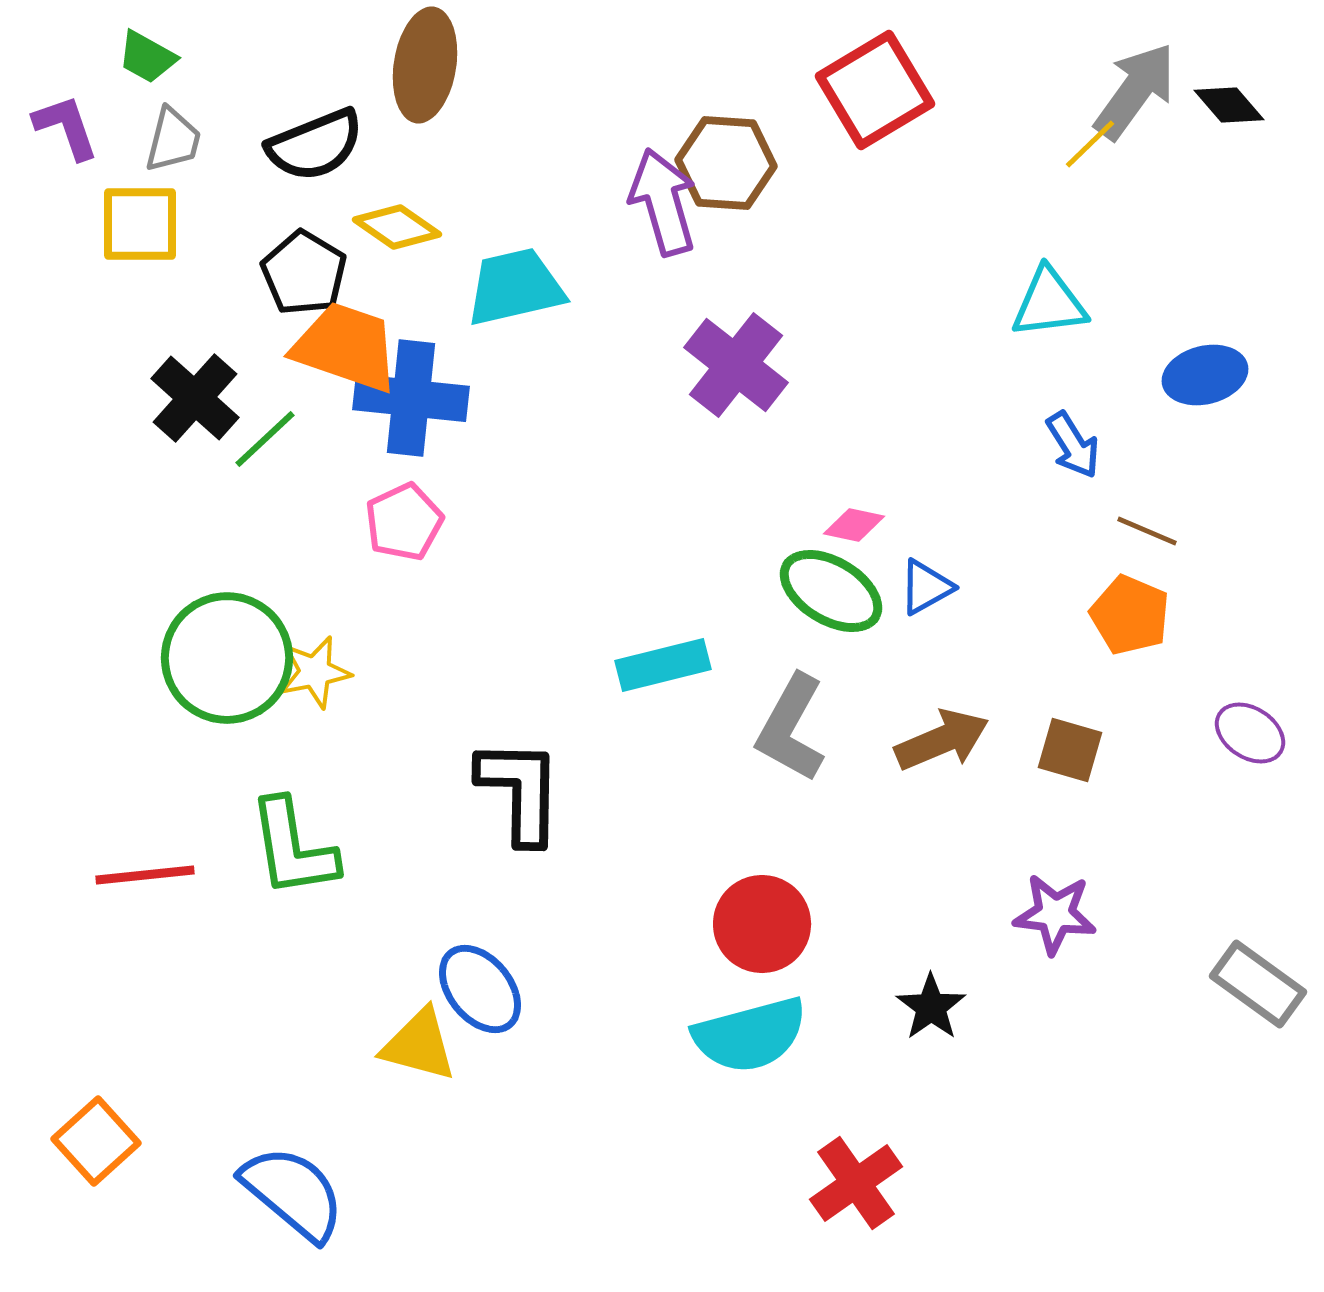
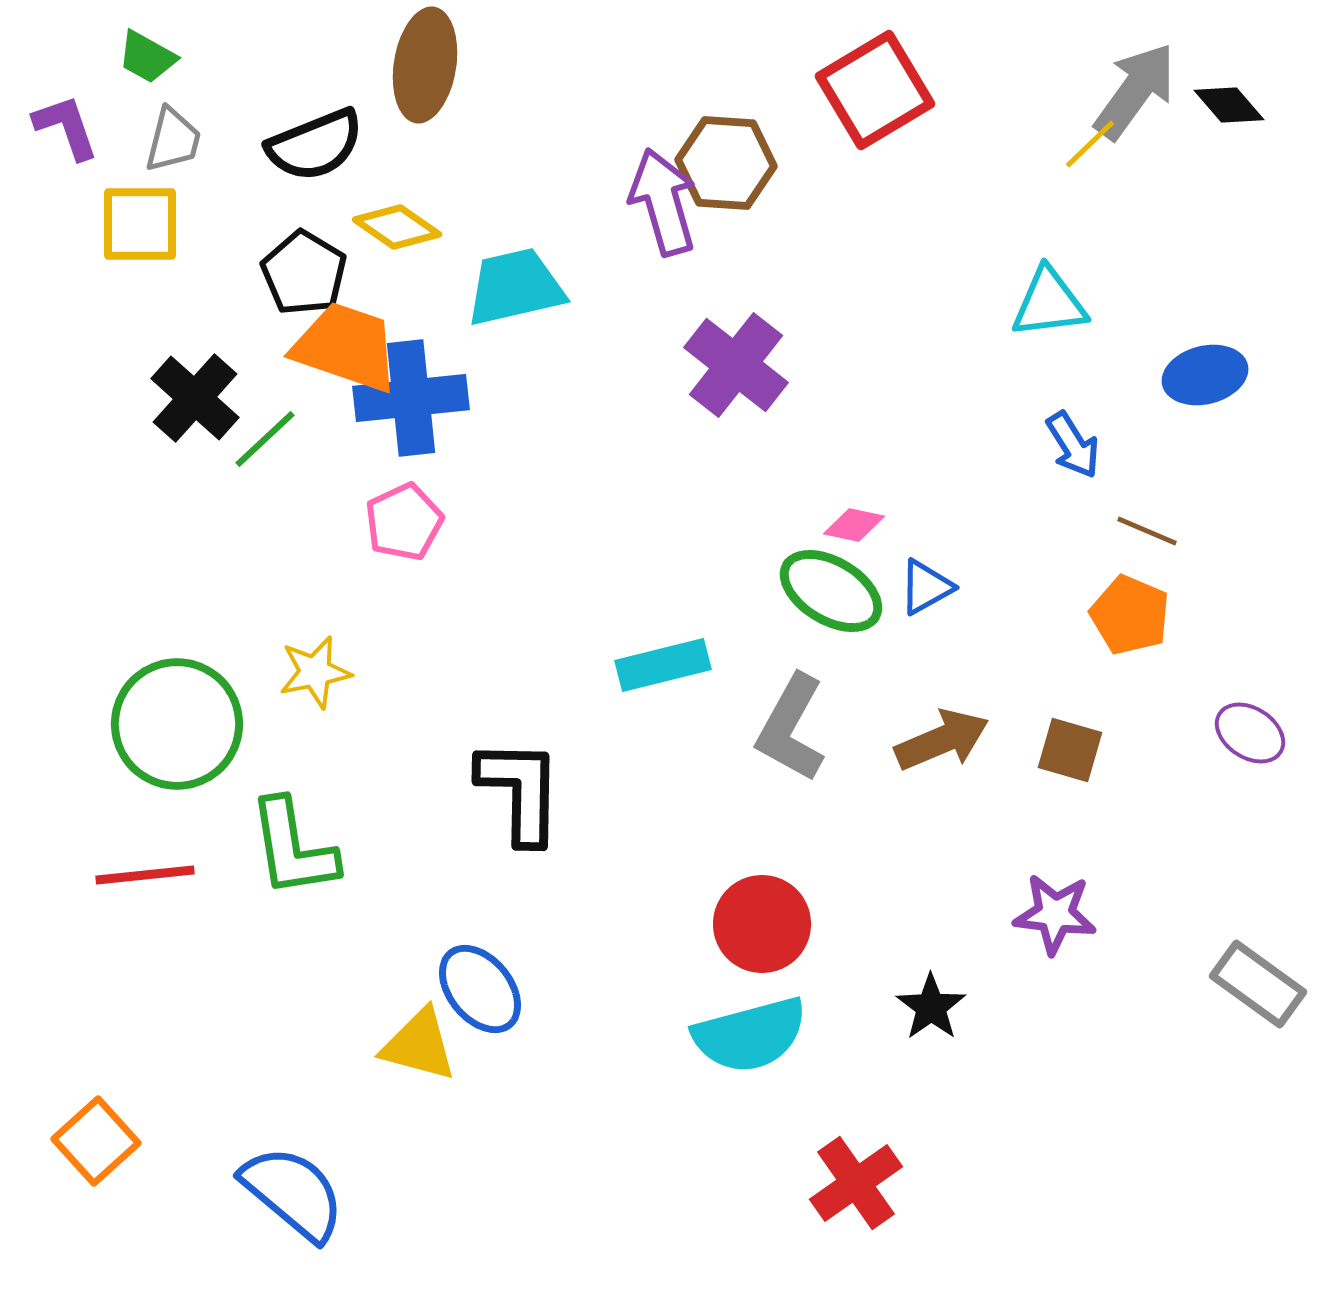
blue cross at (411, 398): rotated 12 degrees counterclockwise
green circle at (227, 658): moved 50 px left, 66 px down
